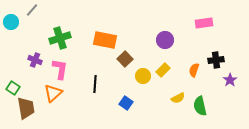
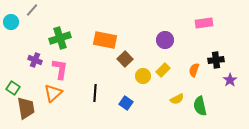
black line: moved 9 px down
yellow semicircle: moved 1 px left, 1 px down
